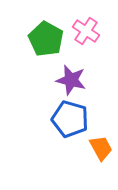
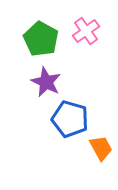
pink cross: rotated 20 degrees clockwise
green pentagon: moved 5 px left
purple star: moved 25 px left, 2 px down; rotated 12 degrees clockwise
